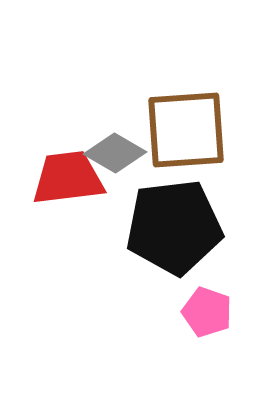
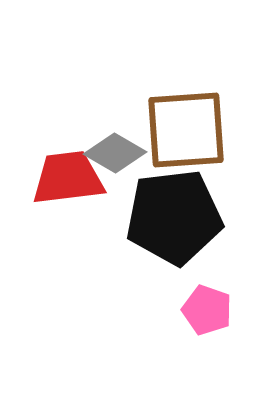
black pentagon: moved 10 px up
pink pentagon: moved 2 px up
